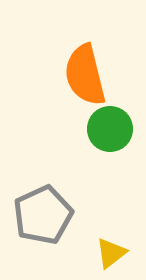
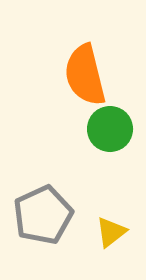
yellow triangle: moved 21 px up
